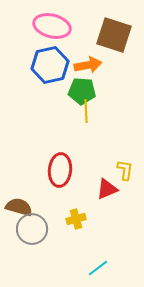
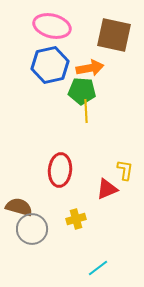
brown square: rotated 6 degrees counterclockwise
orange arrow: moved 2 px right, 3 px down
